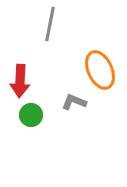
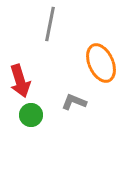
orange ellipse: moved 1 px right, 7 px up
red arrow: rotated 20 degrees counterclockwise
